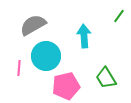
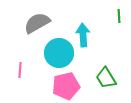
green line: rotated 40 degrees counterclockwise
gray semicircle: moved 4 px right, 2 px up
cyan arrow: moved 1 px left, 1 px up
cyan circle: moved 13 px right, 3 px up
pink line: moved 1 px right, 2 px down
